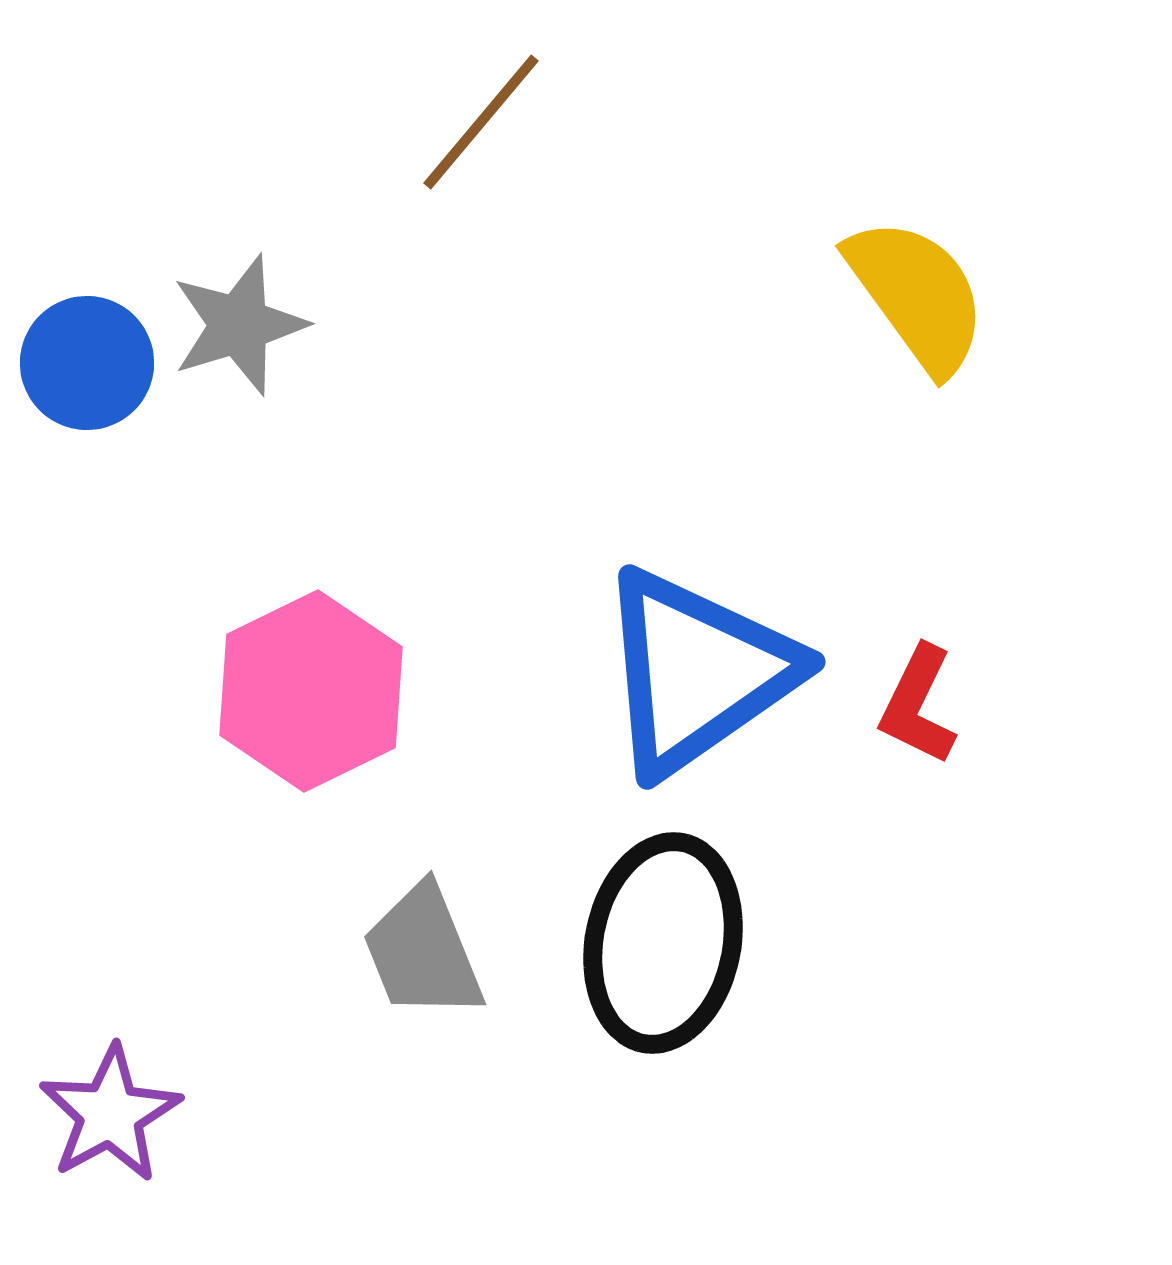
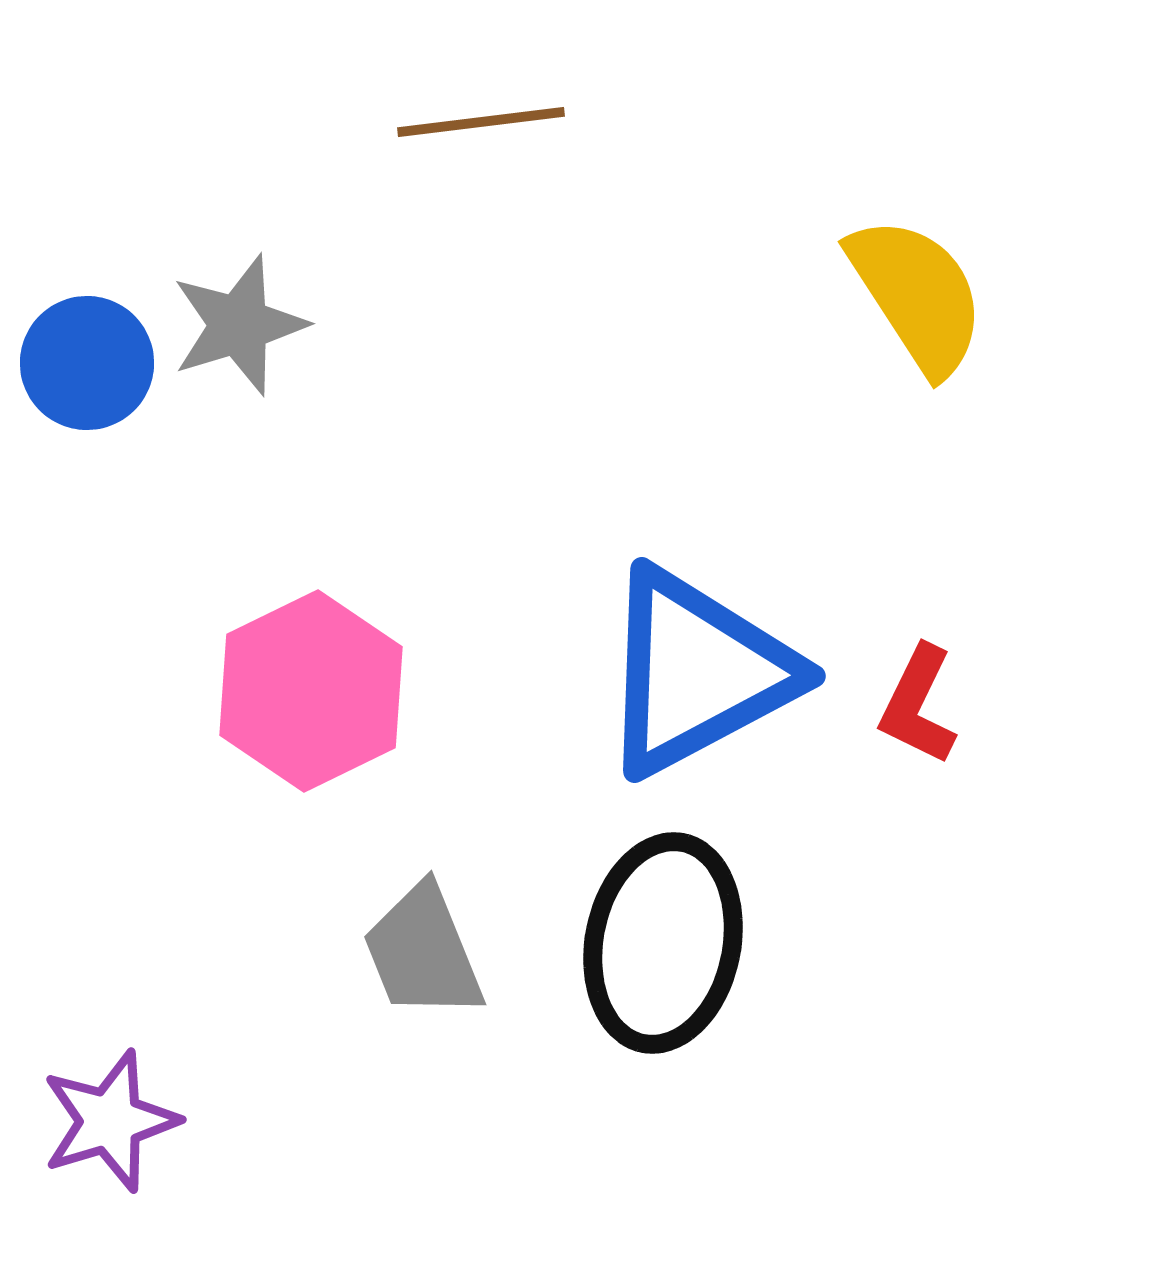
brown line: rotated 43 degrees clockwise
yellow semicircle: rotated 3 degrees clockwise
blue triangle: rotated 7 degrees clockwise
purple star: moved 7 px down; rotated 12 degrees clockwise
